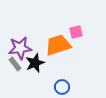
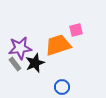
pink square: moved 2 px up
